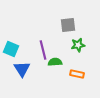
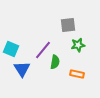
purple line: rotated 54 degrees clockwise
green semicircle: rotated 104 degrees clockwise
